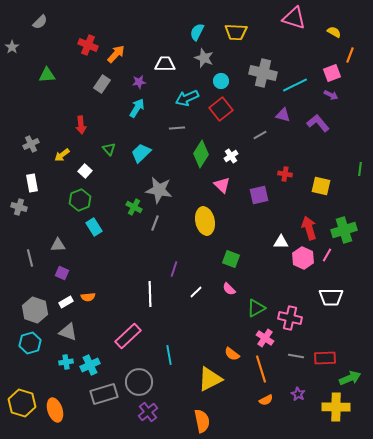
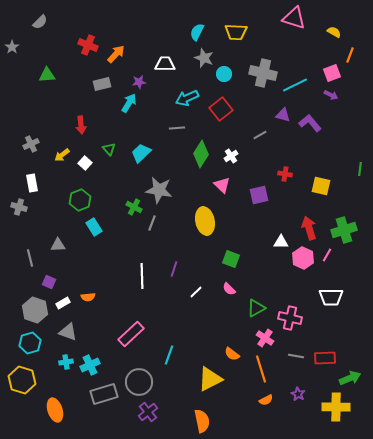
cyan circle at (221, 81): moved 3 px right, 7 px up
gray rectangle at (102, 84): rotated 42 degrees clockwise
cyan arrow at (137, 108): moved 8 px left, 5 px up
purple L-shape at (318, 123): moved 8 px left
white square at (85, 171): moved 8 px up
gray line at (155, 223): moved 3 px left
purple square at (62, 273): moved 13 px left, 9 px down
white line at (150, 294): moved 8 px left, 18 px up
white rectangle at (66, 302): moved 3 px left, 1 px down
pink rectangle at (128, 336): moved 3 px right, 2 px up
cyan line at (169, 355): rotated 30 degrees clockwise
yellow hexagon at (22, 403): moved 23 px up
